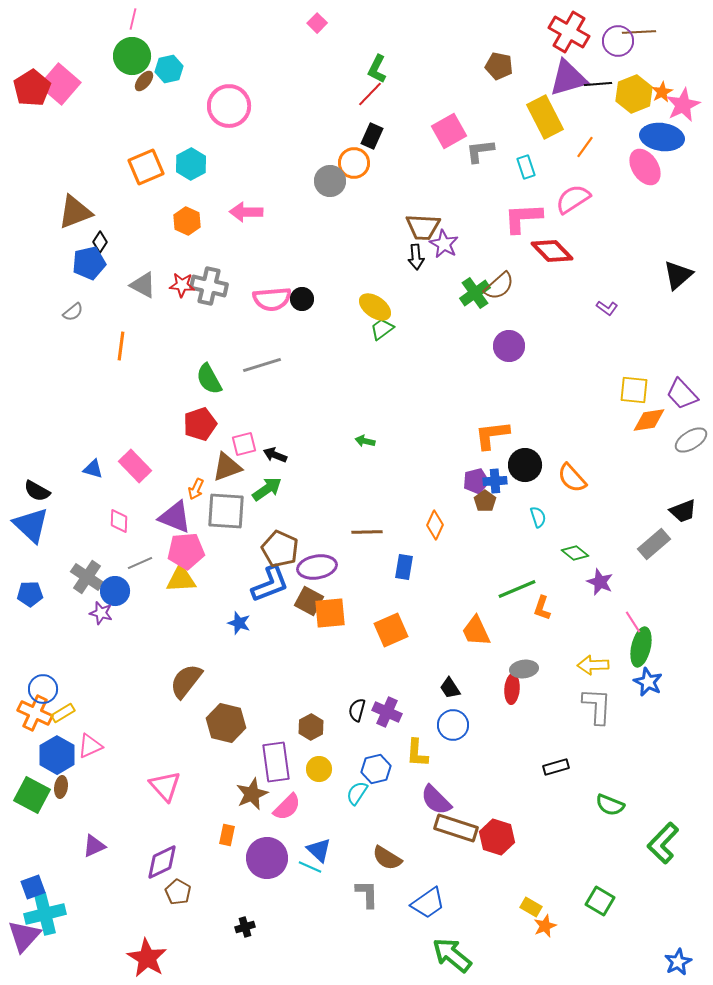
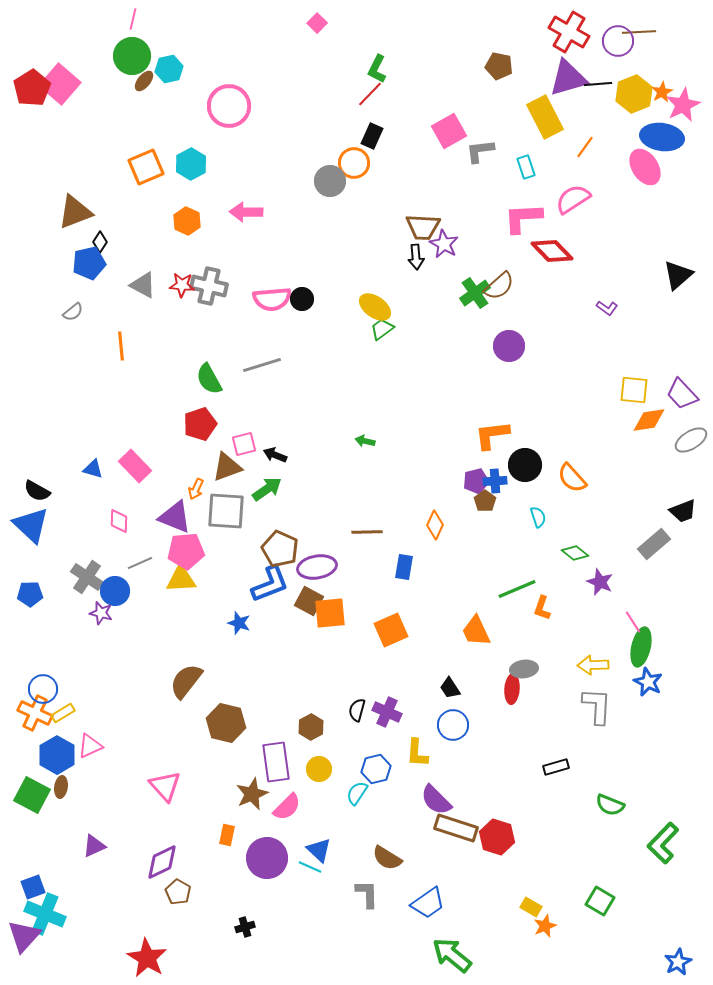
orange line at (121, 346): rotated 12 degrees counterclockwise
cyan cross at (45, 914): rotated 36 degrees clockwise
